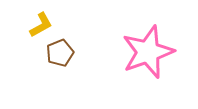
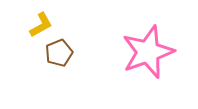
brown pentagon: moved 1 px left
